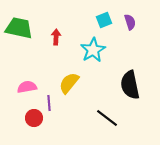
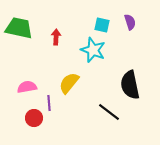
cyan square: moved 2 px left, 5 px down; rotated 35 degrees clockwise
cyan star: rotated 20 degrees counterclockwise
black line: moved 2 px right, 6 px up
